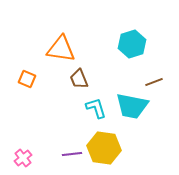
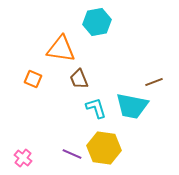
cyan hexagon: moved 35 px left, 22 px up; rotated 8 degrees clockwise
orange square: moved 6 px right
purple line: rotated 30 degrees clockwise
pink cross: rotated 12 degrees counterclockwise
